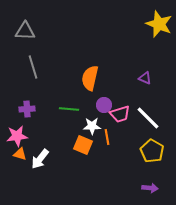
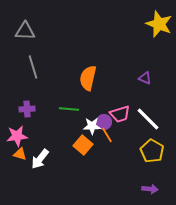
orange semicircle: moved 2 px left
purple circle: moved 17 px down
white line: moved 1 px down
orange line: moved 2 px up; rotated 21 degrees counterclockwise
orange square: rotated 18 degrees clockwise
purple arrow: moved 1 px down
